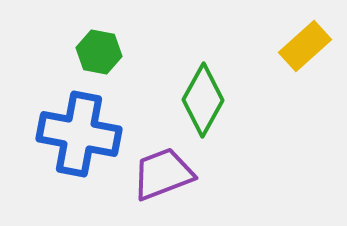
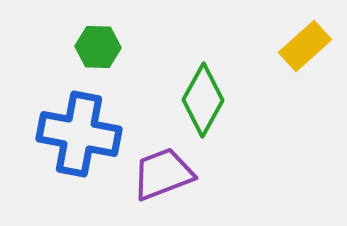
green hexagon: moved 1 px left, 5 px up; rotated 9 degrees counterclockwise
